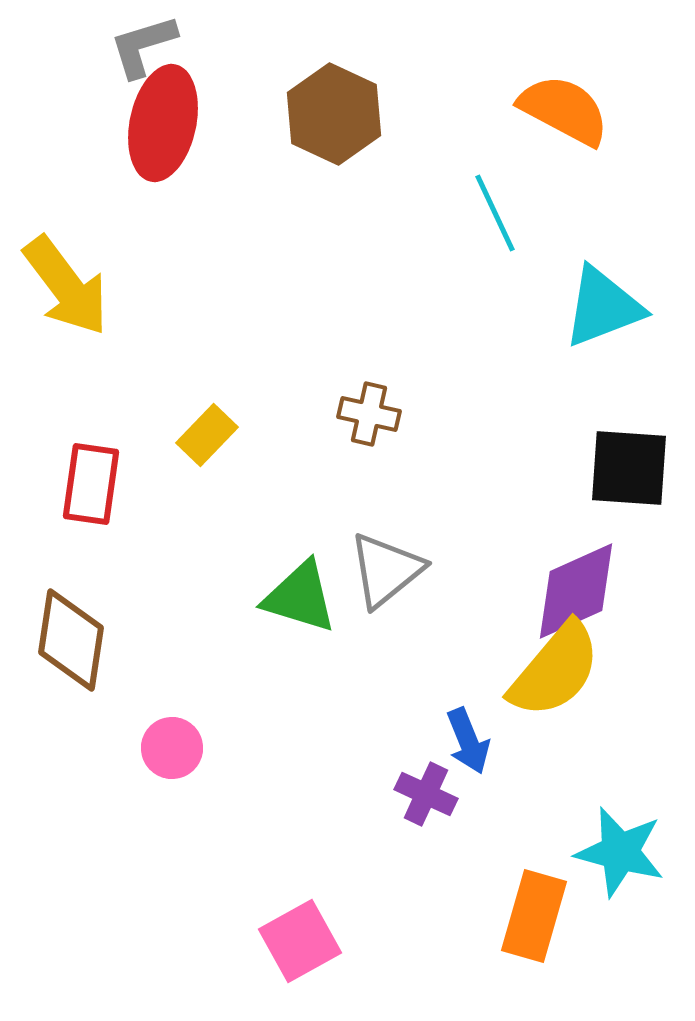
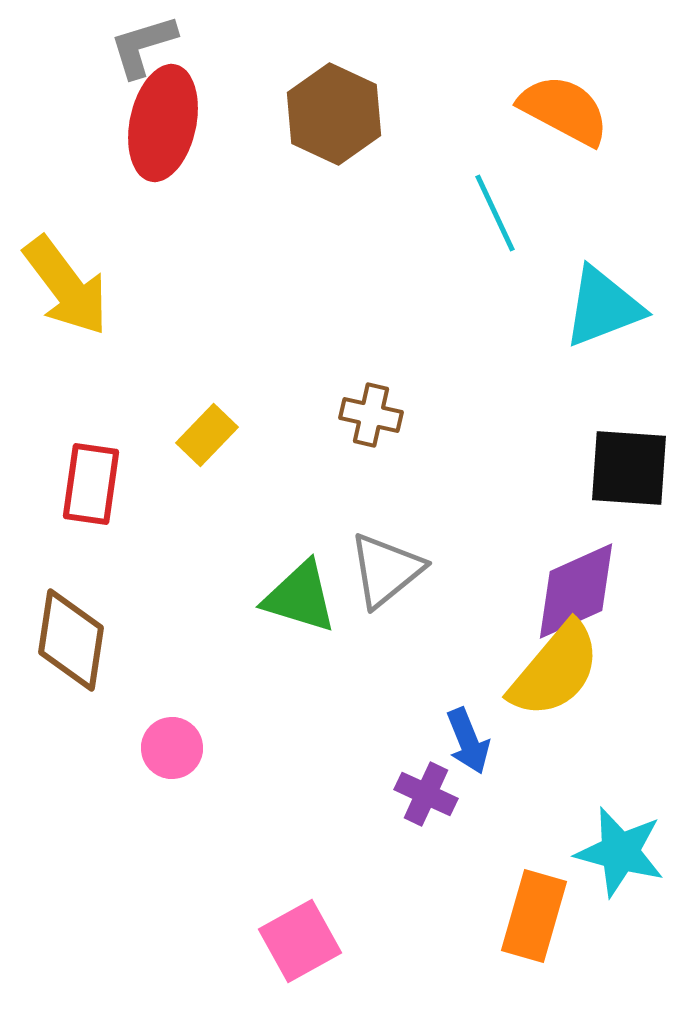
brown cross: moved 2 px right, 1 px down
